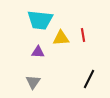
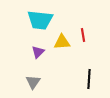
yellow triangle: moved 1 px right, 4 px down
purple triangle: rotated 48 degrees counterclockwise
black line: rotated 24 degrees counterclockwise
